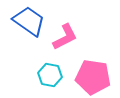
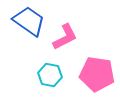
pink pentagon: moved 4 px right, 3 px up
